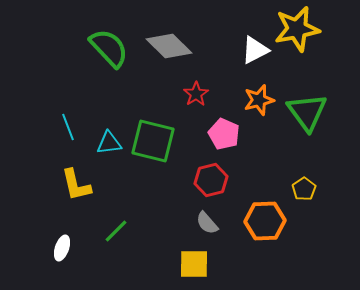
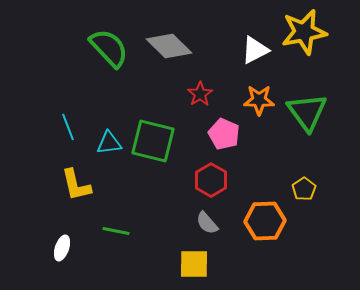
yellow star: moved 7 px right, 3 px down
red star: moved 4 px right
orange star: rotated 16 degrees clockwise
red hexagon: rotated 16 degrees counterclockwise
green line: rotated 56 degrees clockwise
